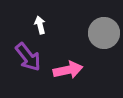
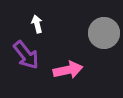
white arrow: moved 3 px left, 1 px up
purple arrow: moved 2 px left, 2 px up
